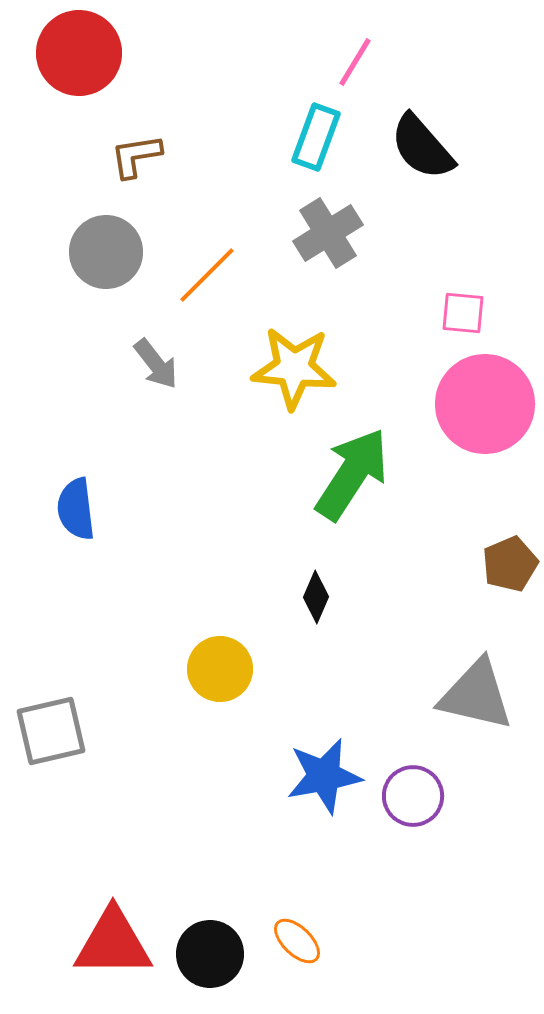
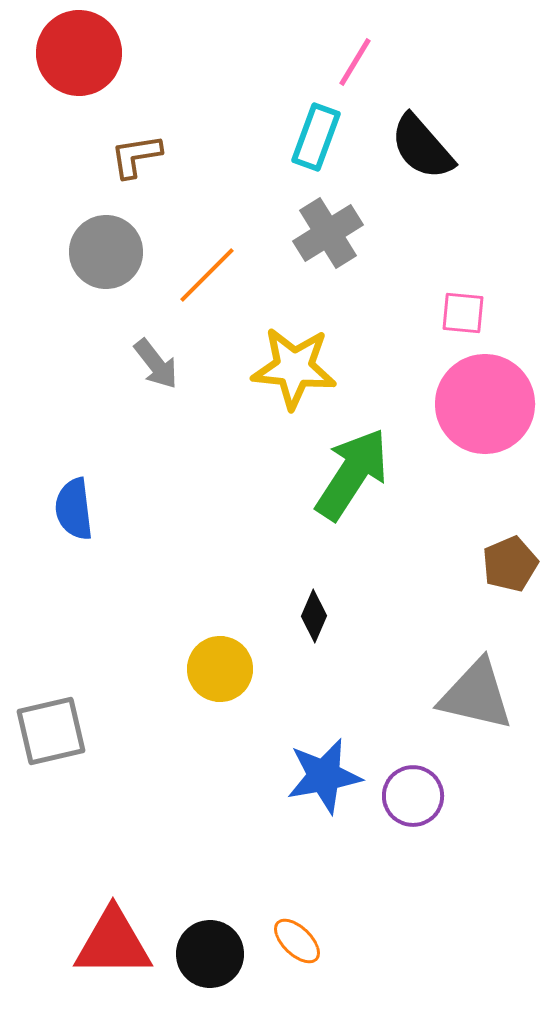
blue semicircle: moved 2 px left
black diamond: moved 2 px left, 19 px down
